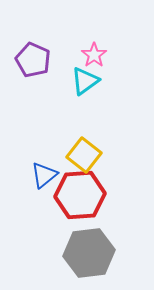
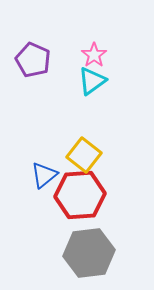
cyan triangle: moved 7 px right
